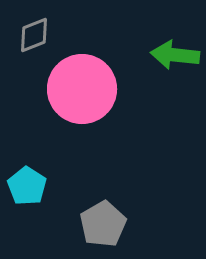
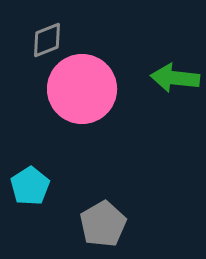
gray diamond: moved 13 px right, 5 px down
green arrow: moved 23 px down
cyan pentagon: moved 3 px right; rotated 6 degrees clockwise
